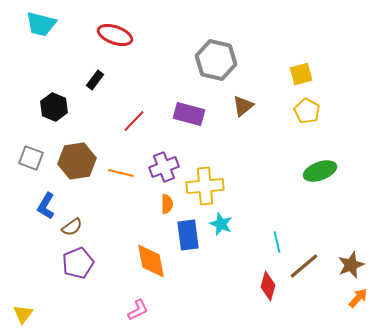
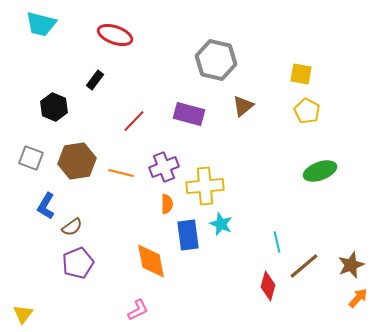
yellow square: rotated 25 degrees clockwise
